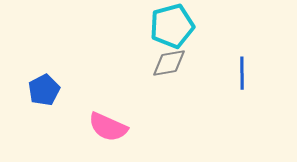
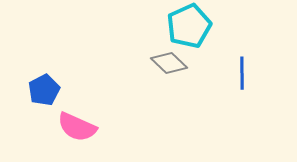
cyan pentagon: moved 17 px right; rotated 9 degrees counterclockwise
gray diamond: rotated 54 degrees clockwise
pink semicircle: moved 31 px left
